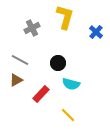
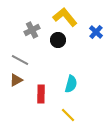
yellow L-shape: rotated 55 degrees counterclockwise
gray cross: moved 2 px down
black circle: moved 23 px up
cyan semicircle: rotated 90 degrees counterclockwise
red rectangle: rotated 42 degrees counterclockwise
